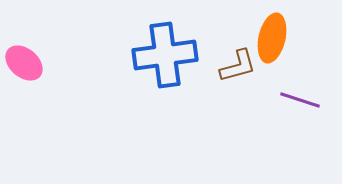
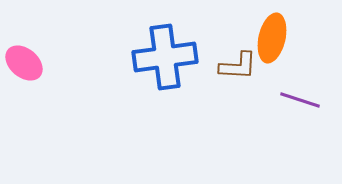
blue cross: moved 2 px down
brown L-shape: rotated 18 degrees clockwise
